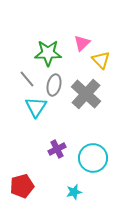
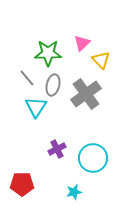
gray line: moved 1 px up
gray ellipse: moved 1 px left
gray cross: rotated 12 degrees clockwise
red pentagon: moved 2 px up; rotated 15 degrees clockwise
